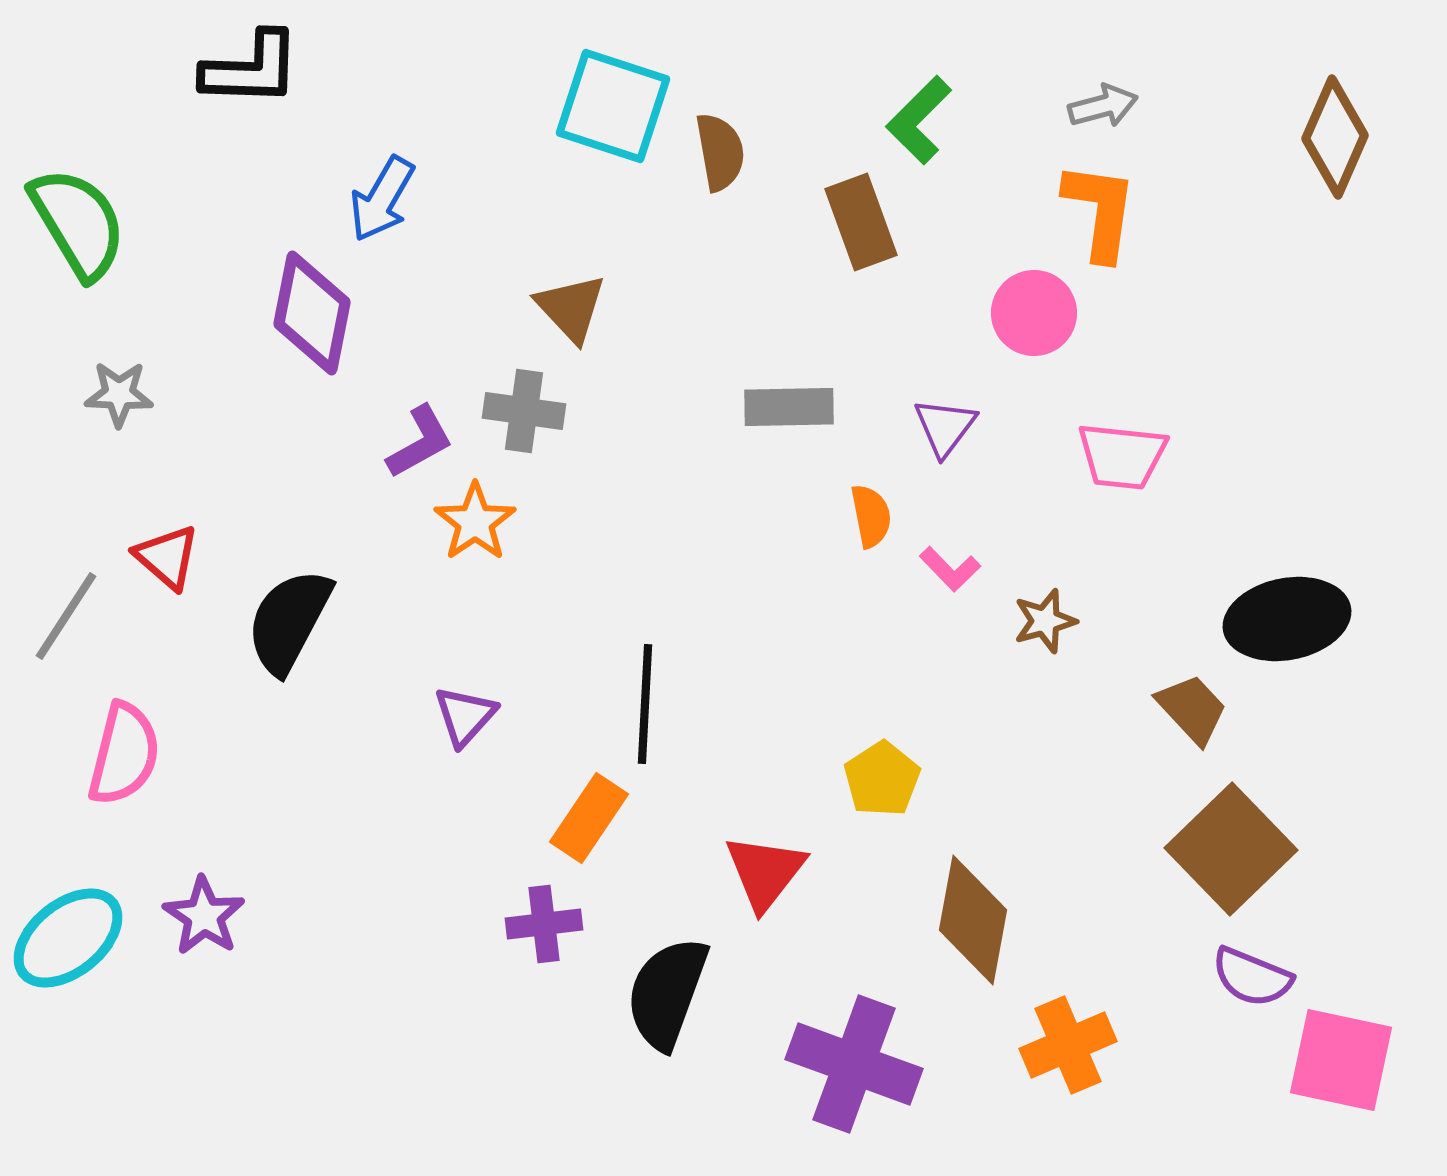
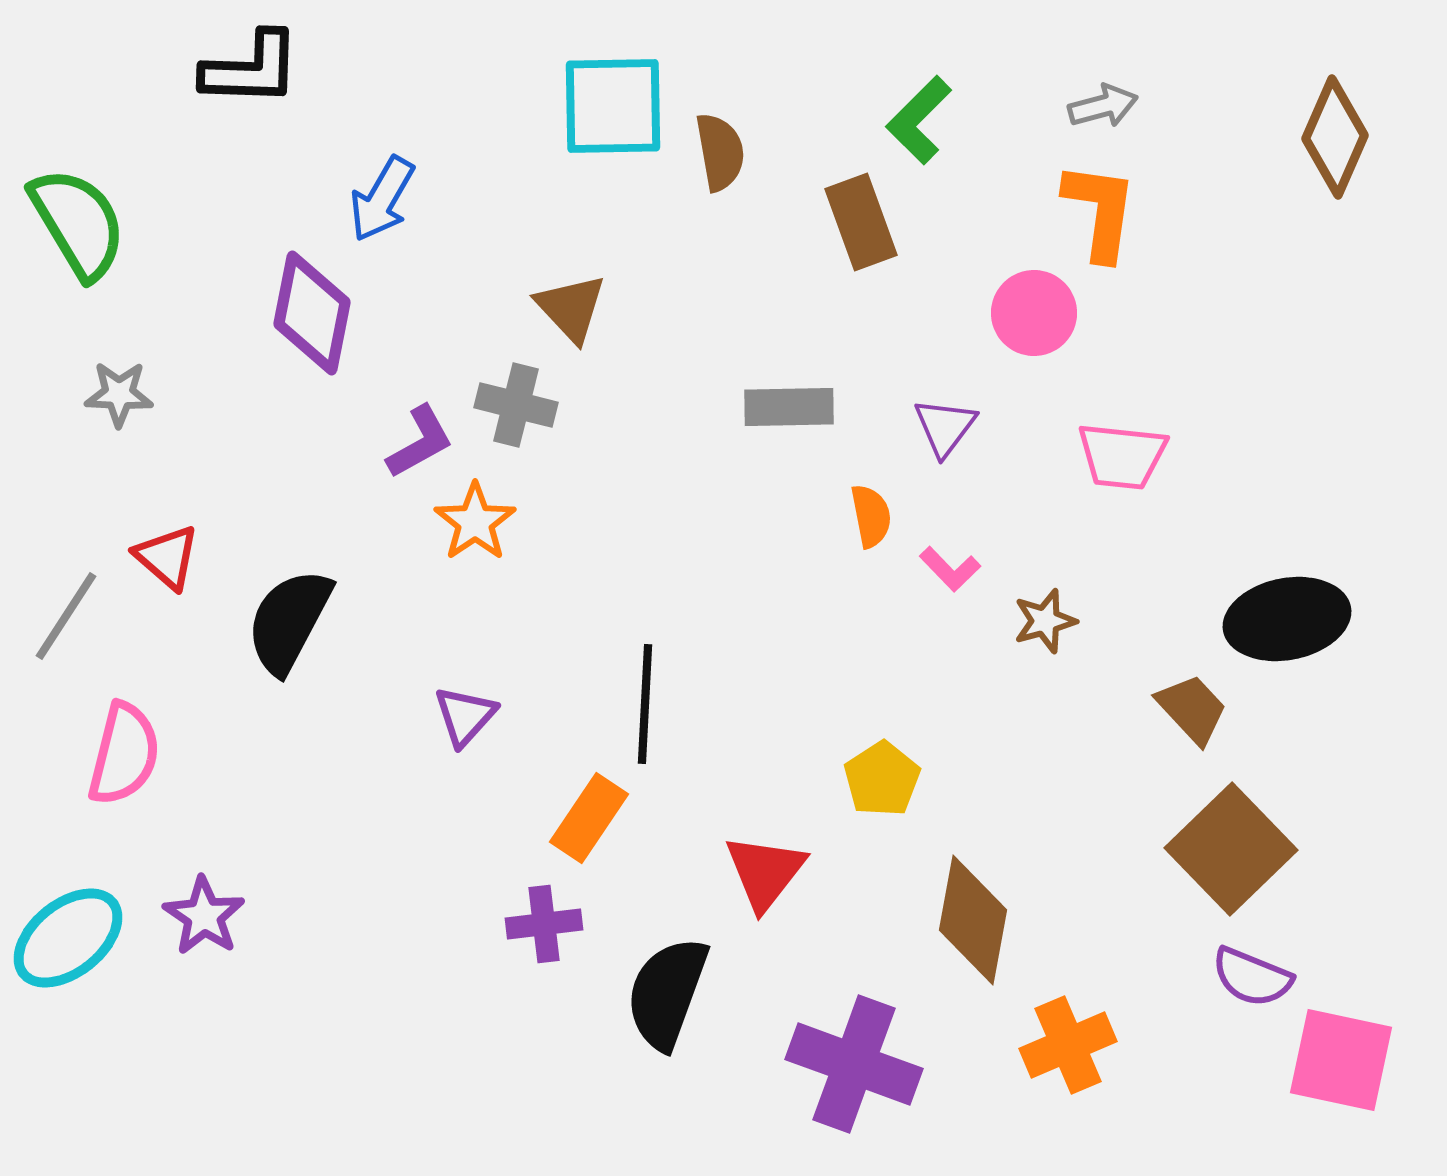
cyan square at (613, 106): rotated 19 degrees counterclockwise
gray cross at (524, 411): moved 8 px left, 6 px up; rotated 6 degrees clockwise
